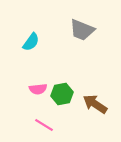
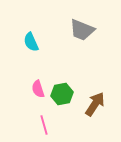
cyan semicircle: rotated 120 degrees clockwise
pink semicircle: rotated 78 degrees clockwise
brown arrow: rotated 90 degrees clockwise
pink line: rotated 42 degrees clockwise
